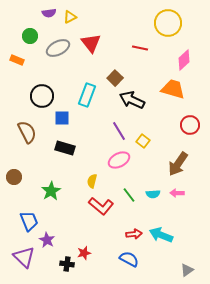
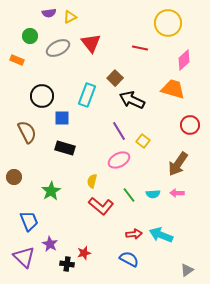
purple star: moved 3 px right, 4 px down
